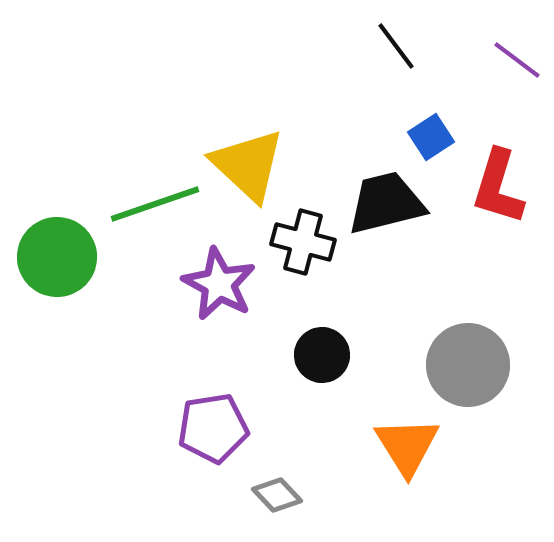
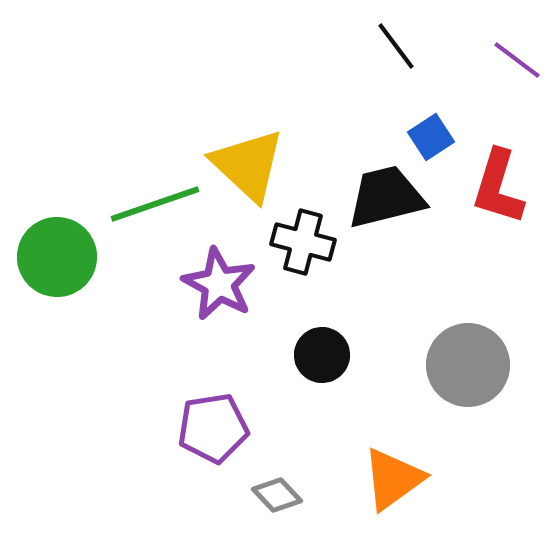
black trapezoid: moved 6 px up
orange triangle: moved 14 px left, 33 px down; rotated 26 degrees clockwise
